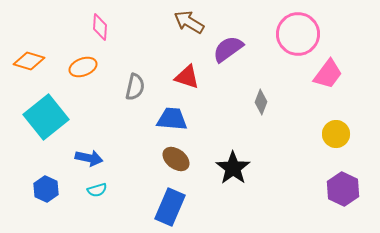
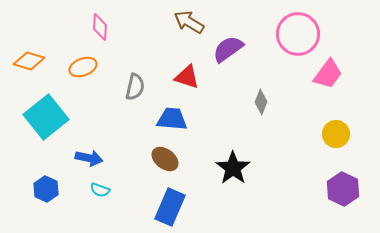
brown ellipse: moved 11 px left
cyan semicircle: moved 3 px right; rotated 36 degrees clockwise
